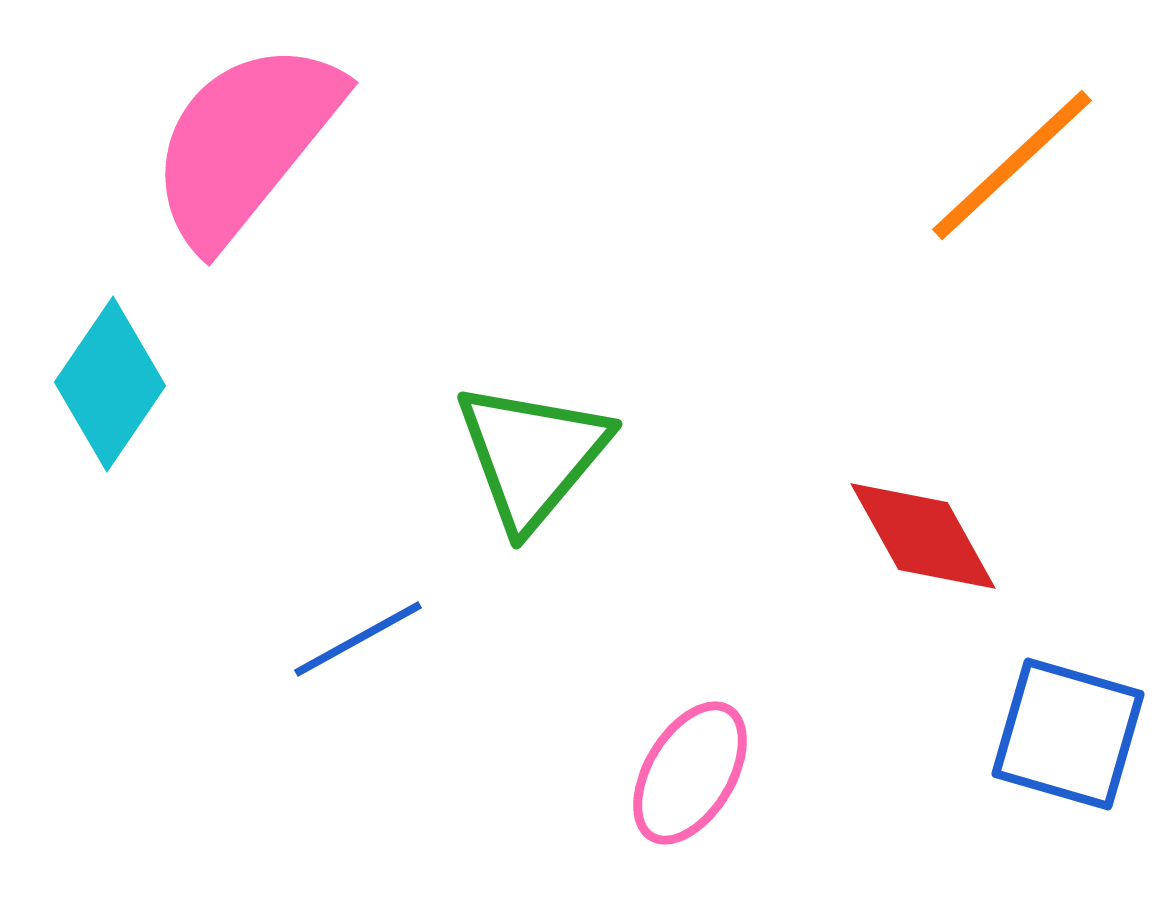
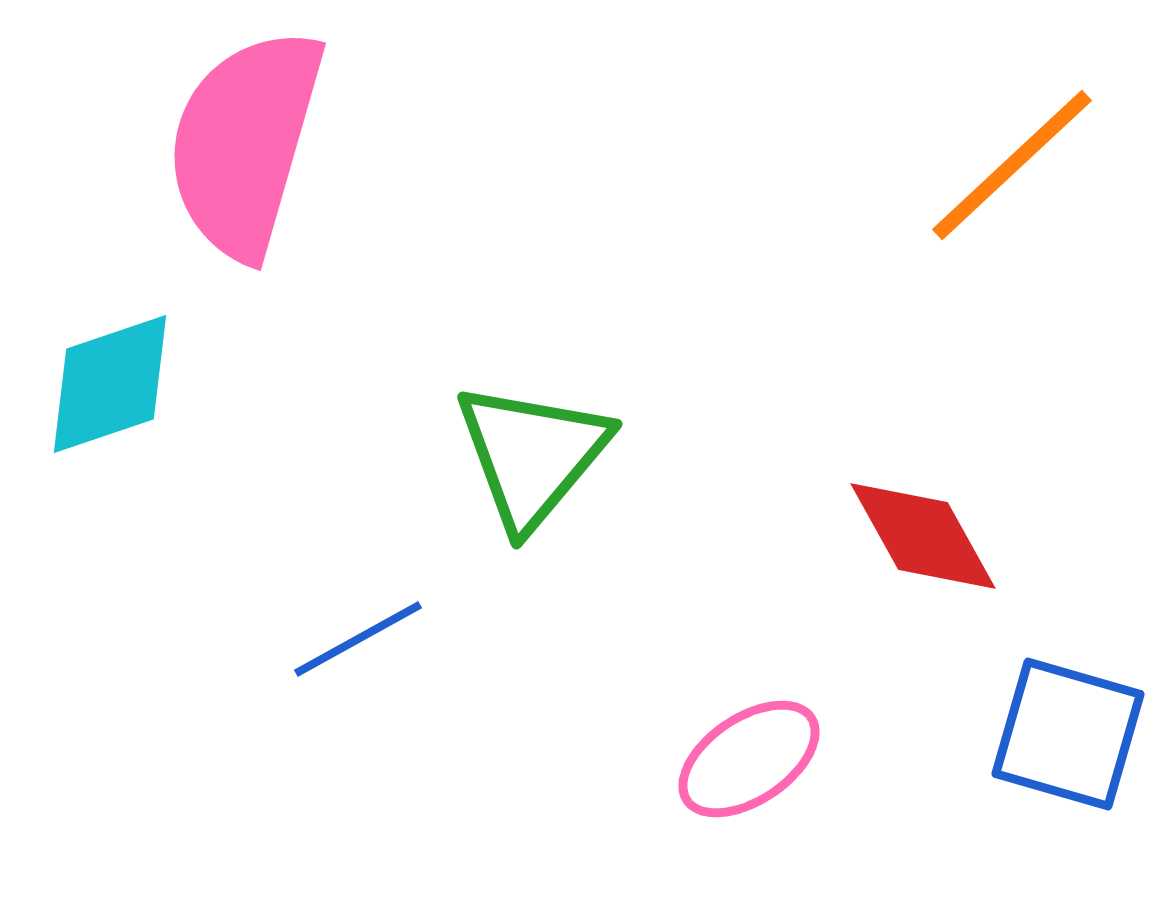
pink semicircle: rotated 23 degrees counterclockwise
cyan diamond: rotated 37 degrees clockwise
pink ellipse: moved 59 px right, 14 px up; rotated 25 degrees clockwise
